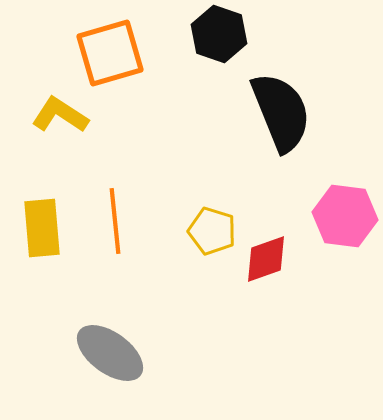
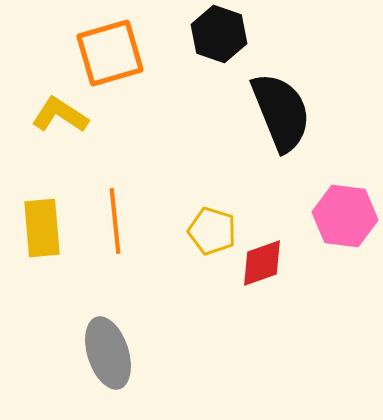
red diamond: moved 4 px left, 4 px down
gray ellipse: moved 2 px left; rotated 36 degrees clockwise
